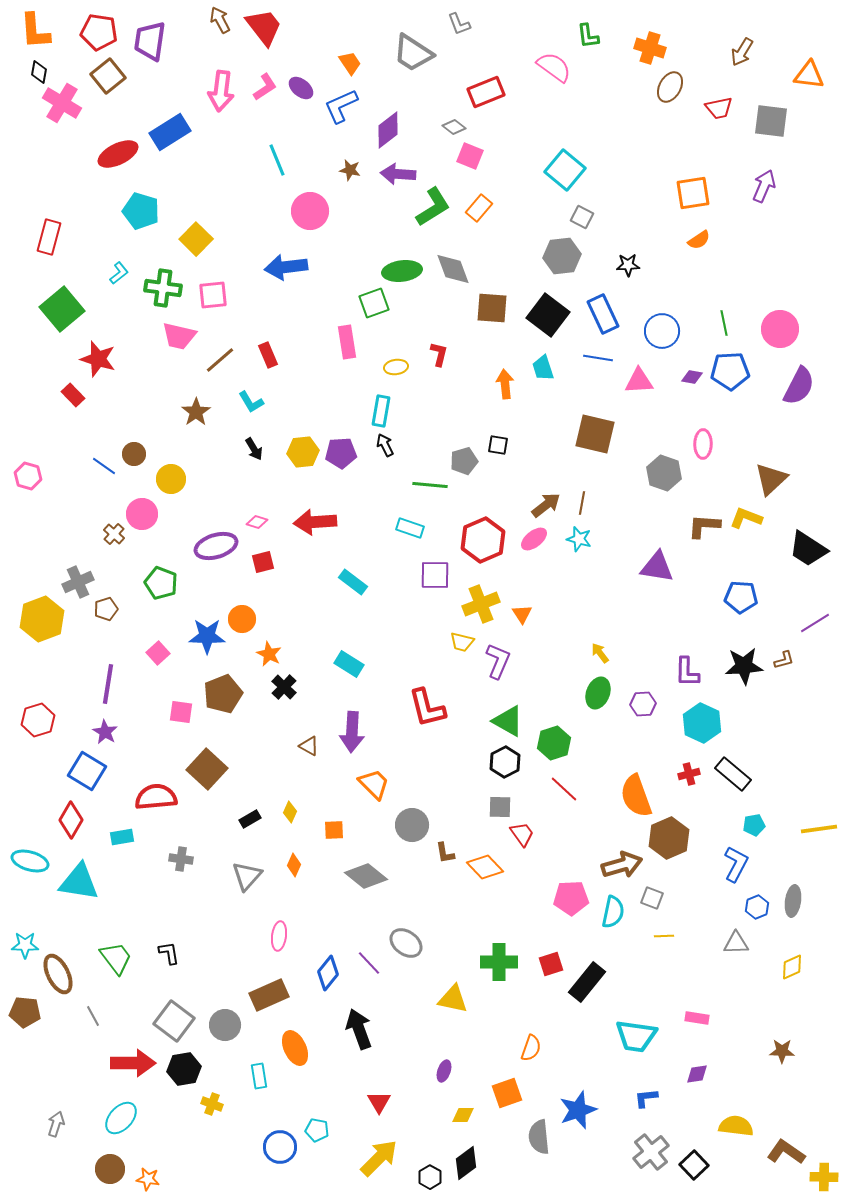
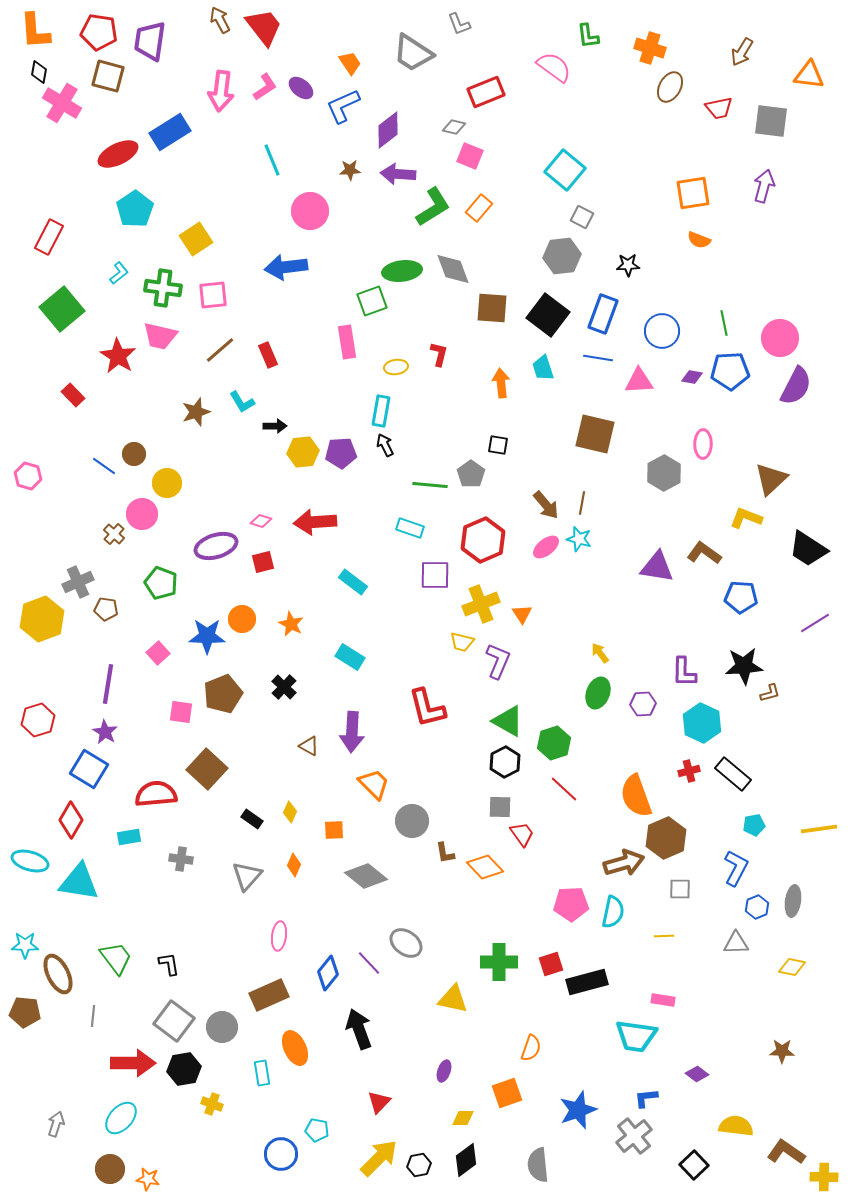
brown square at (108, 76): rotated 36 degrees counterclockwise
blue L-shape at (341, 106): moved 2 px right
gray diamond at (454, 127): rotated 25 degrees counterclockwise
cyan line at (277, 160): moved 5 px left
brown star at (350, 170): rotated 15 degrees counterclockwise
purple arrow at (764, 186): rotated 8 degrees counterclockwise
cyan pentagon at (141, 211): moved 6 px left, 2 px up; rotated 21 degrees clockwise
red rectangle at (49, 237): rotated 12 degrees clockwise
yellow square at (196, 239): rotated 12 degrees clockwise
orange semicircle at (699, 240): rotated 55 degrees clockwise
green square at (374, 303): moved 2 px left, 2 px up
blue rectangle at (603, 314): rotated 45 degrees clockwise
pink circle at (780, 329): moved 9 px down
pink trapezoid at (179, 336): moved 19 px left
red star at (98, 359): moved 20 px right, 3 px up; rotated 15 degrees clockwise
brown line at (220, 360): moved 10 px up
orange arrow at (505, 384): moved 4 px left, 1 px up
purple semicircle at (799, 386): moved 3 px left
cyan L-shape at (251, 402): moved 9 px left
brown star at (196, 412): rotated 16 degrees clockwise
black arrow at (254, 449): moved 21 px right, 23 px up; rotated 60 degrees counterclockwise
gray pentagon at (464, 461): moved 7 px right, 13 px down; rotated 20 degrees counterclockwise
gray hexagon at (664, 473): rotated 12 degrees clockwise
yellow circle at (171, 479): moved 4 px left, 4 px down
brown arrow at (546, 505): rotated 88 degrees clockwise
pink diamond at (257, 522): moved 4 px right, 1 px up
brown L-shape at (704, 526): moved 27 px down; rotated 32 degrees clockwise
pink ellipse at (534, 539): moved 12 px right, 8 px down
brown pentagon at (106, 609): rotated 25 degrees clockwise
orange star at (269, 654): moved 22 px right, 30 px up
brown L-shape at (784, 660): moved 14 px left, 33 px down
cyan rectangle at (349, 664): moved 1 px right, 7 px up
purple L-shape at (687, 672): moved 3 px left
blue square at (87, 771): moved 2 px right, 2 px up
red cross at (689, 774): moved 3 px up
red semicircle at (156, 797): moved 3 px up
black rectangle at (250, 819): moved 2 px right; rotated 65 degrees clockwise
gray circle at (412, 825): moved 4 px up
cyan rectangle at (122, 837): moved 7 px right
brown hexagon at (669, 838): moved 3 px left
blue L-shape at (736, 864): moved 4 px down
brown arrow at (622, 865): moved 2 px right, 2 px up
pink pentagon at (571, 898): moved 6 px down
gray square at (652, 898): moved 28 px right, 9 px up; rotated 20 degrees counterclockwise
black L-shape at (169, 953): moved 11 px down
yellow diamond at (792, 967): rotated 36 degrees clockwise
black rectangle at (587, 982): rotated 36 degrees clockwise
gray line at (93, 1016): rotated 35 degrees clockwise
pink rectangle at (697, 1018): moved 34 px left, 18 px up
gray circle at (225, 1025): moved 3 px left, 2 px down
purple diamond at (697, 1074): rotated 45 degrees clockwise
cyan rectangle at (259, 1076): moved 3 px right, 3 px up
red triangle at (379, 1102): rotated 15 degrees clockwise
yellow diamond at (463, 1115): moved 3 px down
gray semicircle at (539, 1137): moved 1 px left, 28 px down
blue circle at (280, 1147): moved 1 px right, 7 px down
gray cross at (651, 1152): moved 17 px left, 16 px up
black diamond at (466, 1163): moved 3 px up
black hexagon at (430, 1177): moved 11 px left, 12 px up; rotated 20 degrees clockwise
